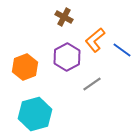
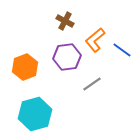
brown cross: moved 1 px right, 4 px down
purple hexagon: rotated 20 degrees clockwise
